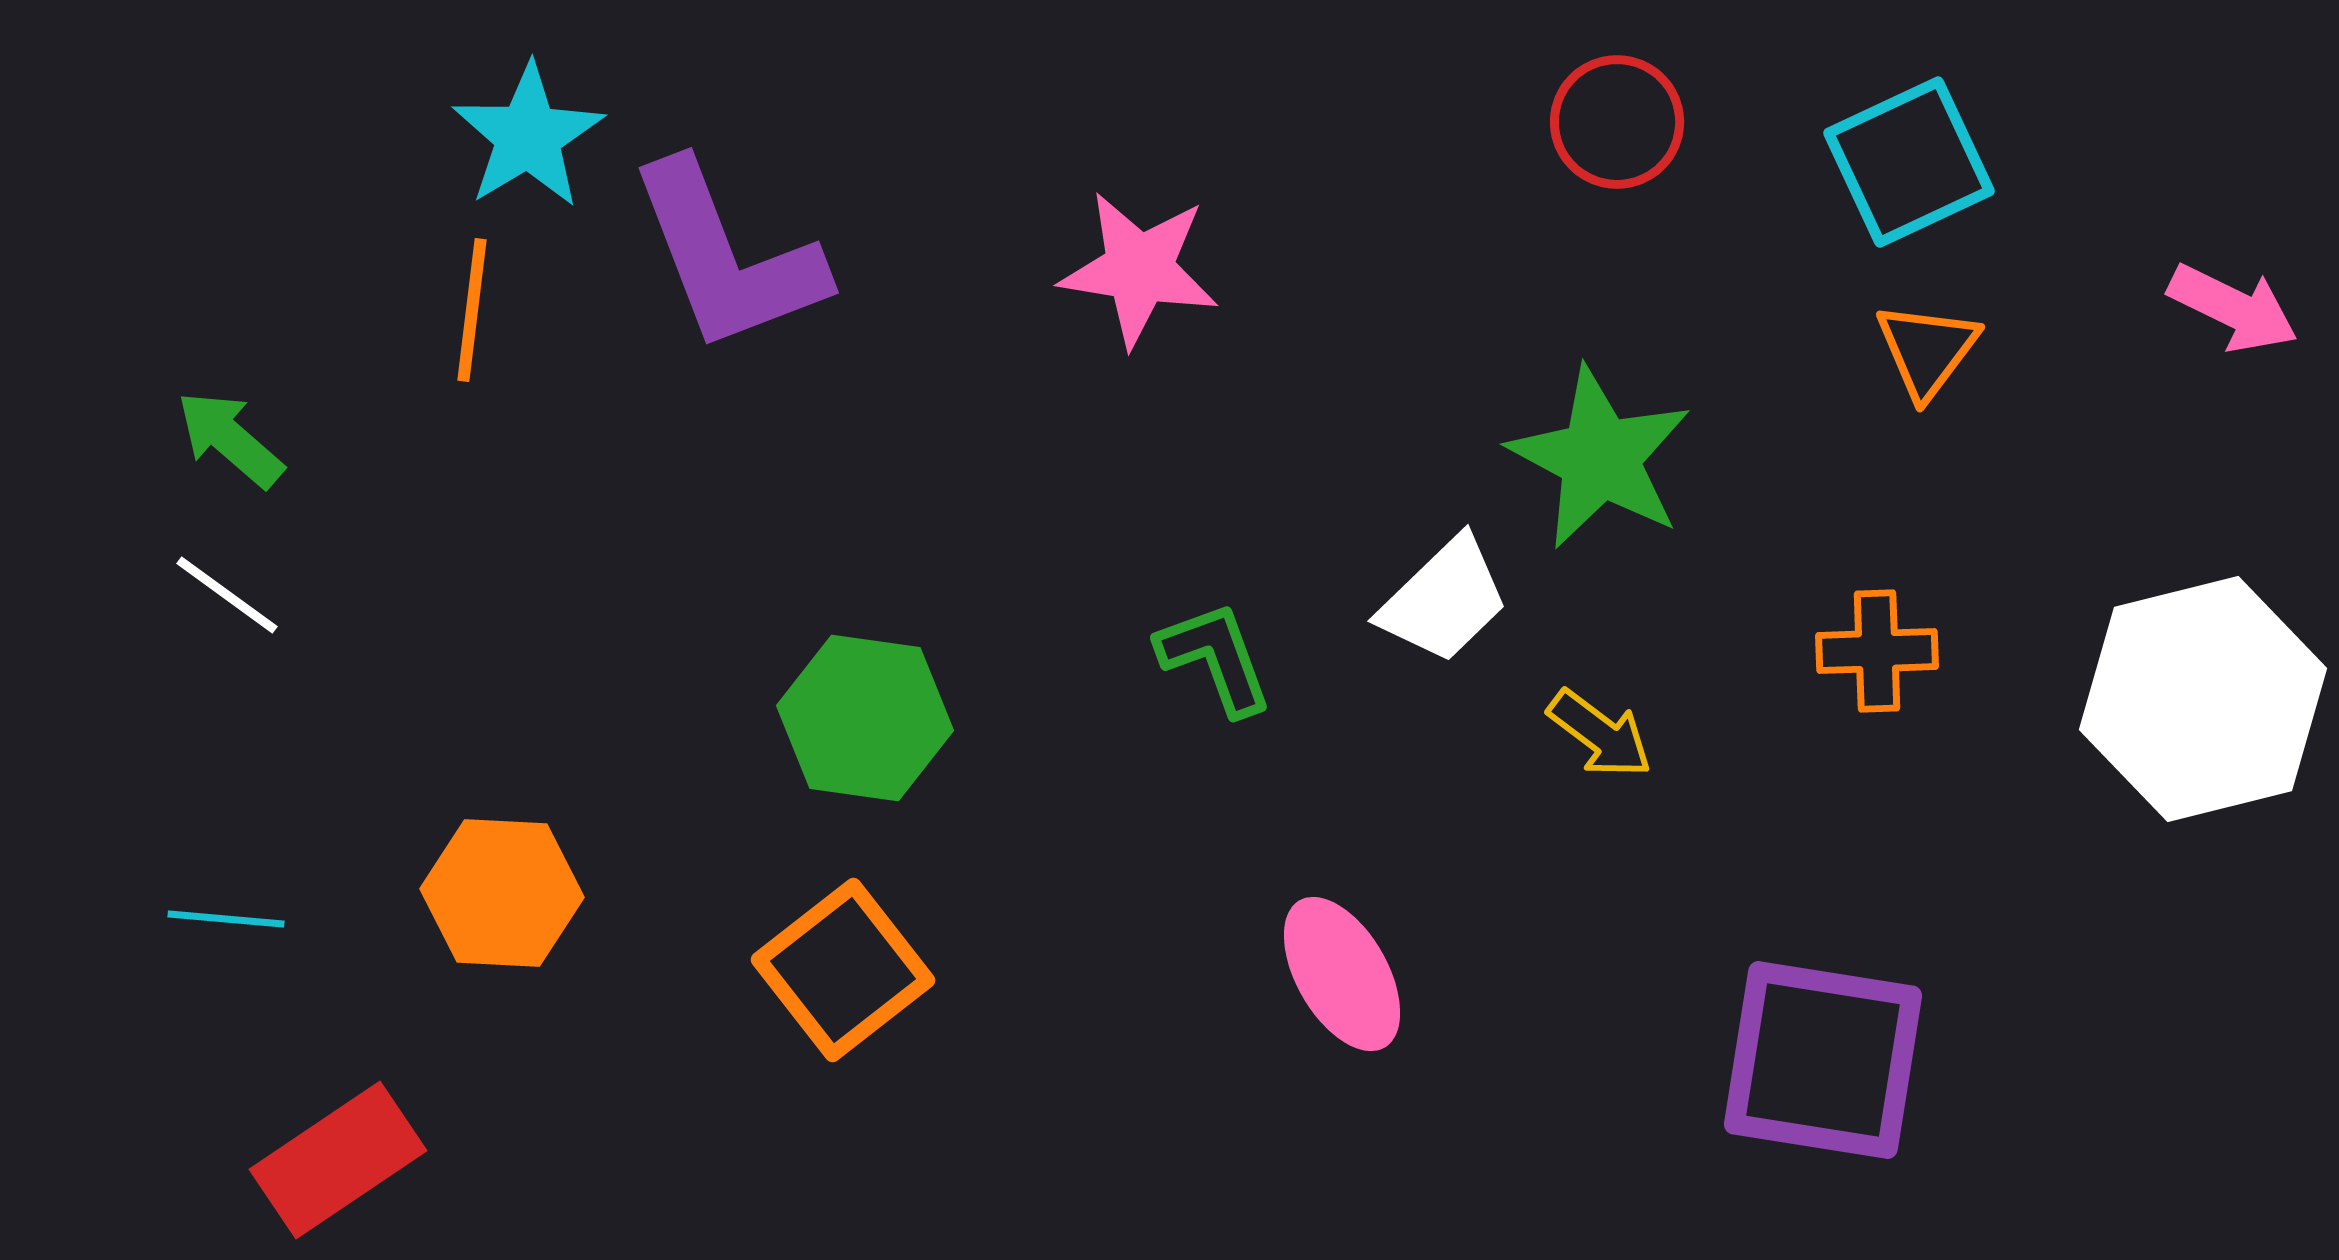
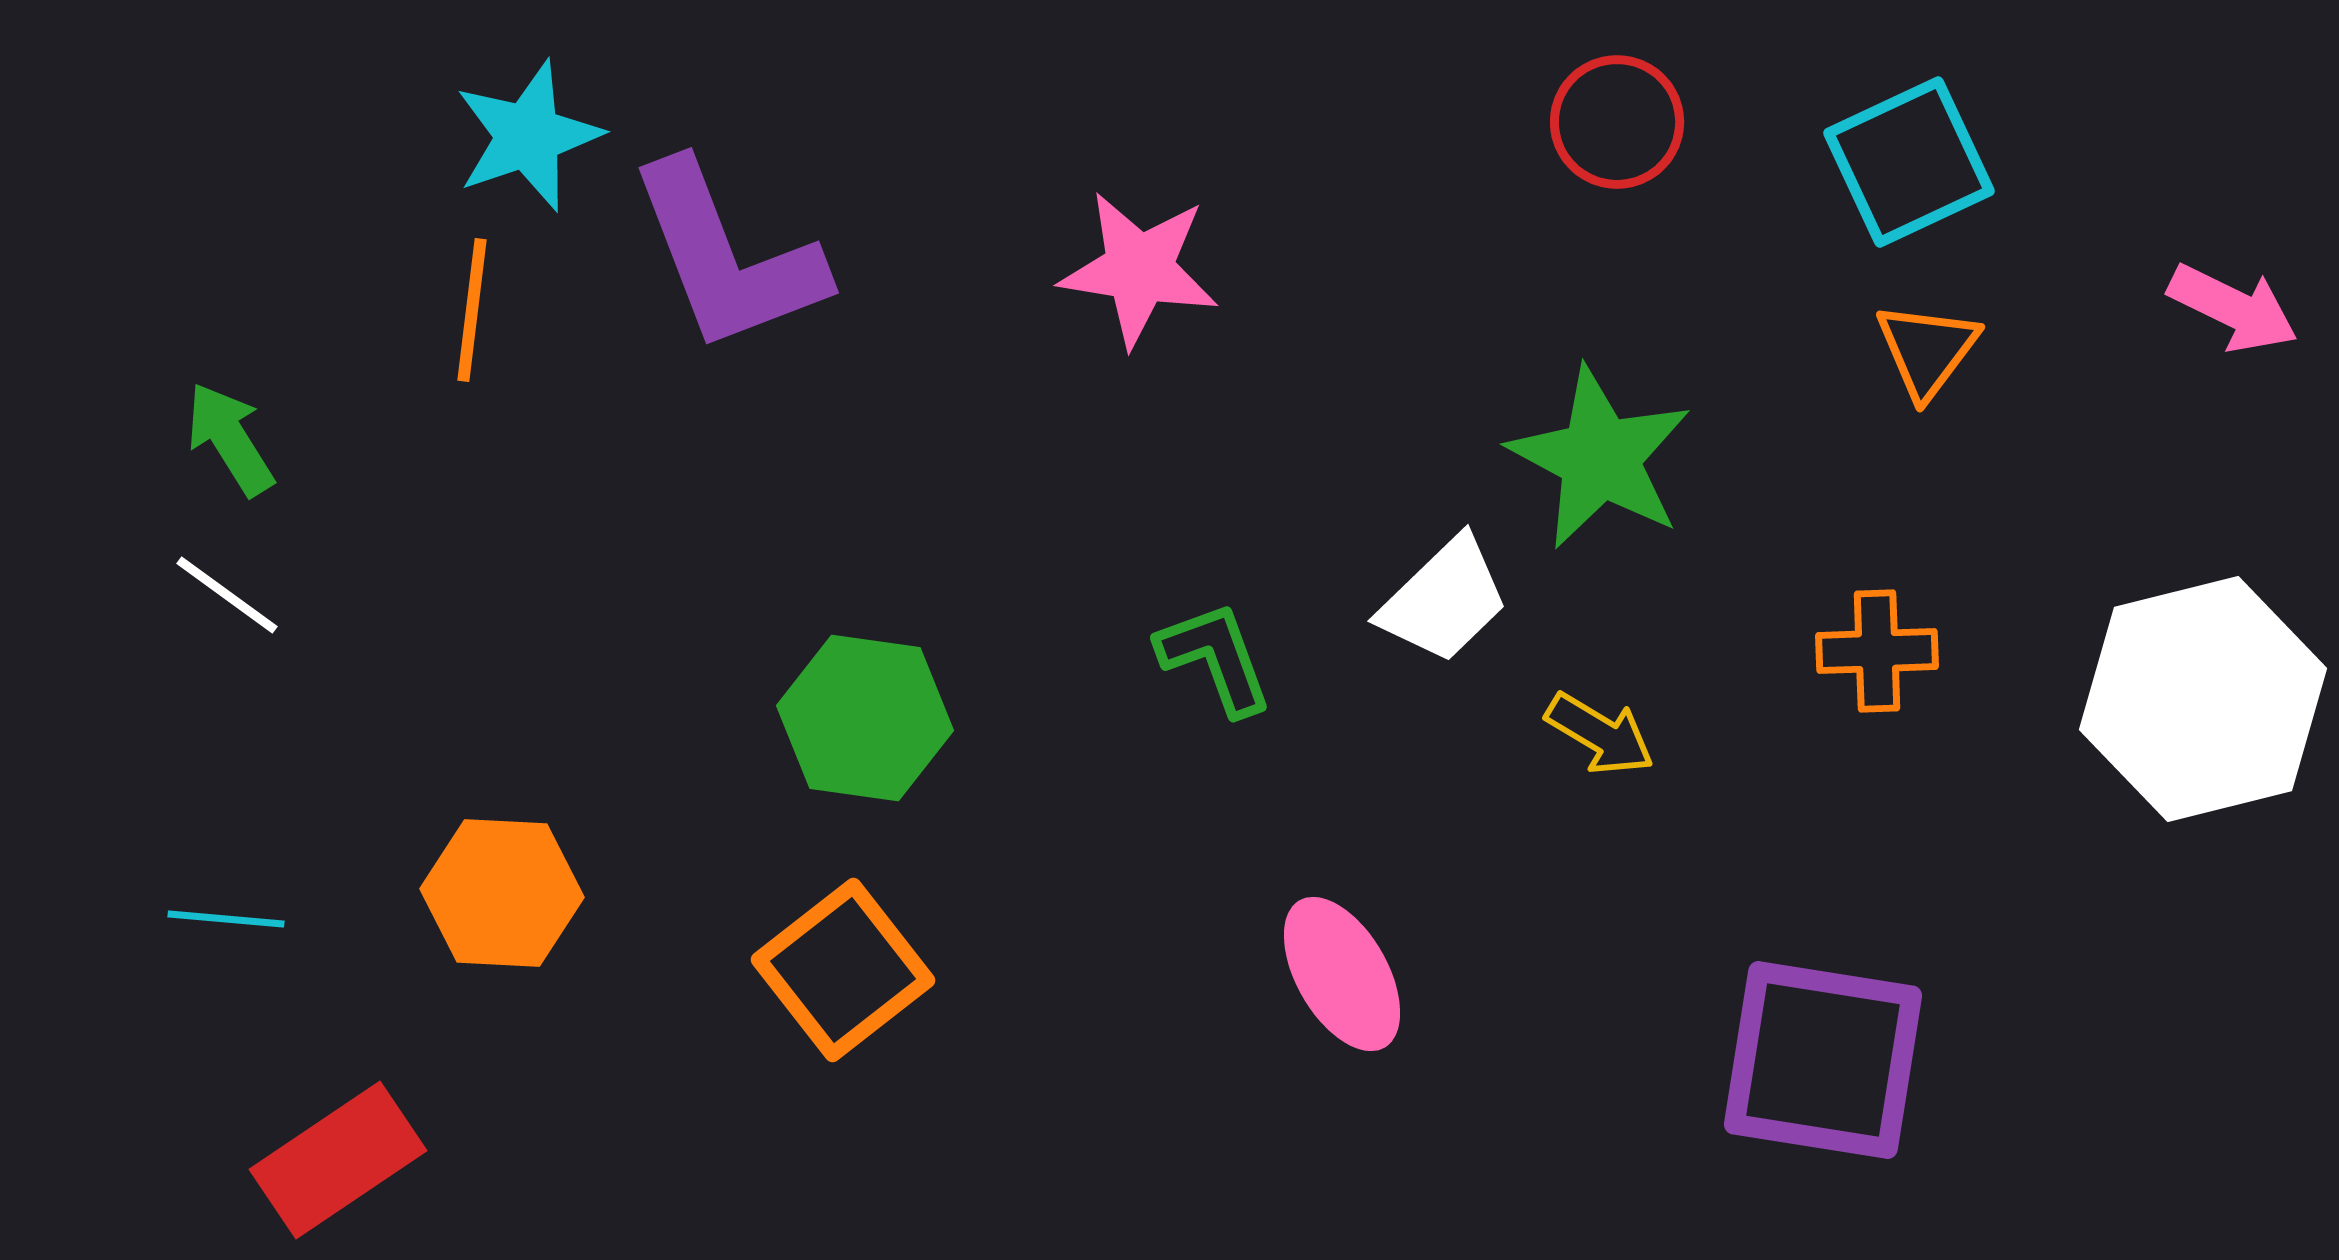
cyan star: rotated 12 degrees clockwise
green arrow: rotated 17 degrees clockwise
yellow arrow: rotated 6 degrees counterclockwise
